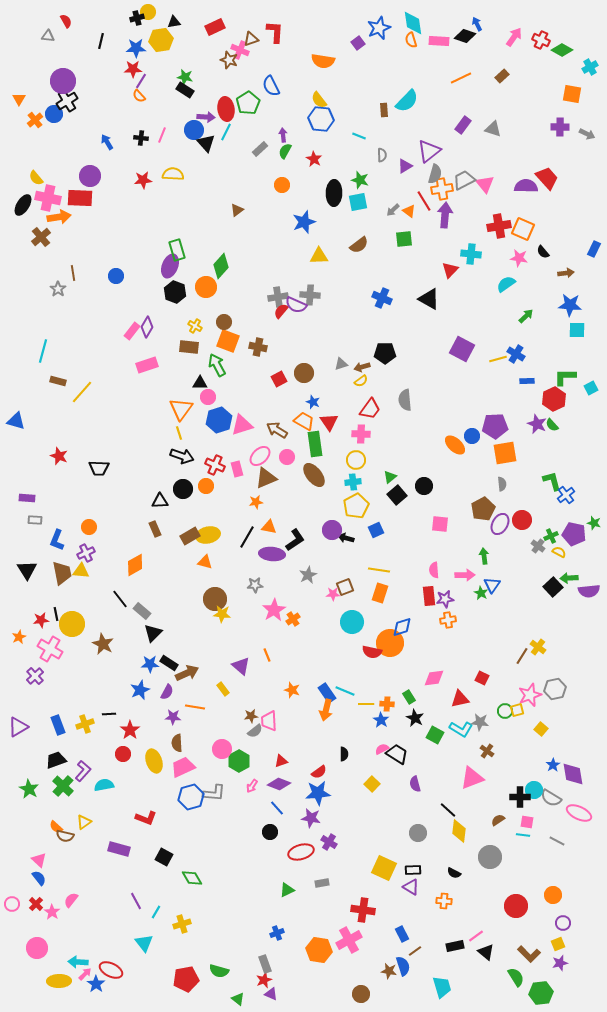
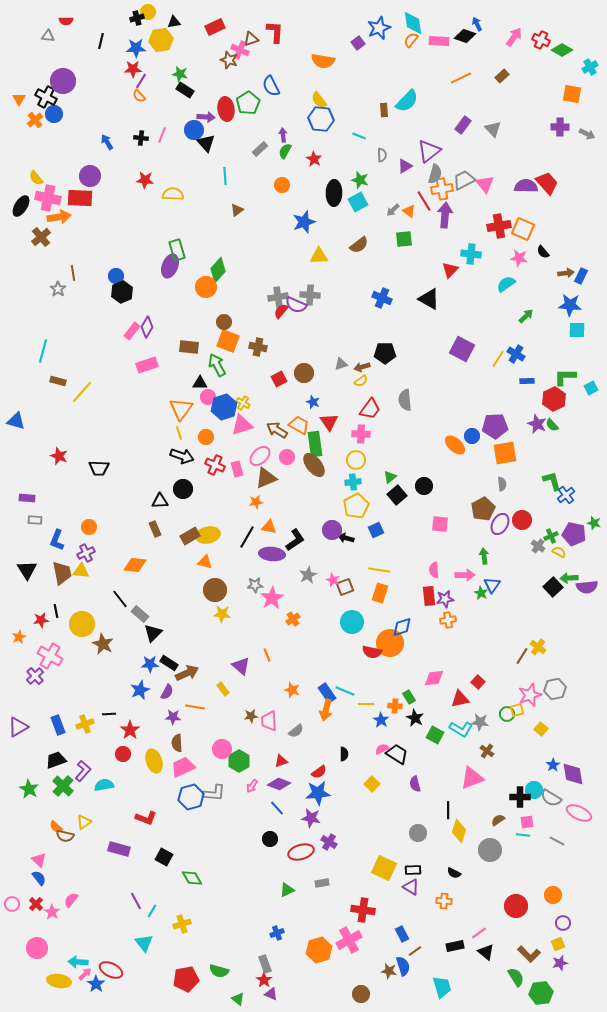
red semicircle at (66, 21): rotated 120 degrees clockwise
orange semicircle at (411, 40): rotated 56 degrees clockwise
green star at (185, 77): moved 5 px left, 3 px up
black cross at (67, 101): moved 21 px left, 4 px up; rotated 30 degrees counterclockwise
gray triangle at (493, 129): rotated 30 degrees clockwise
cyan line at (226, 132): moved 1 px left, 44 px down; rotated 30 degrees counterclockwise
yellow semicircle at (173, 174): moved 20 px down
red trapezoid at (547, 178): moved 5 px down
red star at (143, 180): moved 2 px right; rotated 12 degrees clockwise
cyan square at (358, 202): rotated 18 degrees counterclockwise
black ellipse at (23, 205): moved 2 px left, 1 px down
blue rectangle at (594, 249): moved 13 px left, 27 px down
green diamond at (221, 266): moved 3 px left, 4 px down
black hexagon at (175, 292): moved 53 px left; rotated 15 degrees clockwise
yellow cross at (195, 326): moved 48 px right, 77 px down
yellow line at (498, 359): rotated 42 degrees counterclockwise
blue hexagon at (219, 420): moved 5 px right, 13 px up
orange trapezoid at (304, 421): moved 5 px left, 4 px down
brown ellipse at (314, 475): moved 10 px up
orange circle at (206, 486): moved 49 px up
orange diamond at (135, 565): rotated 35 degrees clockwise
purple semicircle at (589, 591): moved 2 px left, 4 px up
pink star at (333, 594): moved 14 px up; rotated 24 degrees clockwise
brown circle at (215, 599): moved 9 px up
pink star at (274, 610): moved 2 px left, 12 px up
gray rectangle at (142, 611): moved 2 px left, 3 px down
black line at (56, 614): moved 3 px up
yellow circle at (72, 624): moved 10 px right
pink cross at (50, 649): moved 7 px down
red square at (482, 678): moved 4 px left, 4 px down; rotated 16 degrees clockwise
orange cross at (387, 704): moved 8 px right, 2 px down
green circle at (505, 711): moved 2 px right, 3 px down
gray semicircle at (255, 731): moved 41 px right
black line at (448, 810): rotated 48 degrees clockwise
pink square at (527, 822): rotated 16 degrees counterclockwise
yellow diamond at (459, 831): rotated 10 degrees clockwise
black circle at (270, 832): moved 7 px down
gray circle at (490, 857): moved 7 px up
cyan line at (156, 912): moved 4 px left, 1 px up
pink line at (476, 936): moved 3 px right, 3 px up
orange hexagon at (319, 950): rotated 25 degrees counterclockwise
red star at (264, 980): rotated 14 degrees counterclockwise
yellow ellipse at (59, 981): rotated 10 degrees clockwise
